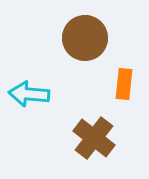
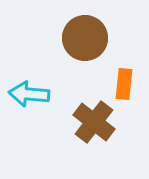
brown cross: moved 16 px up
